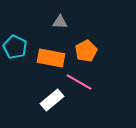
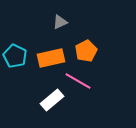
gray triangle: rotated 28 degrees counterclockwise
cyan pentagon: moved 9 px down
orange rectangle: rotated 24 degrees counterclockwise
pink line: moved 1 px left, 1 px up
